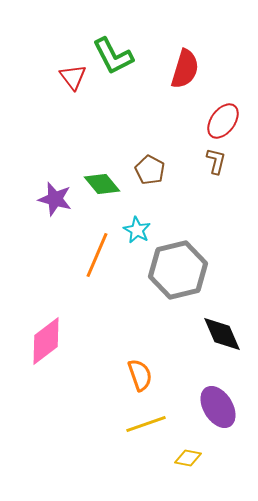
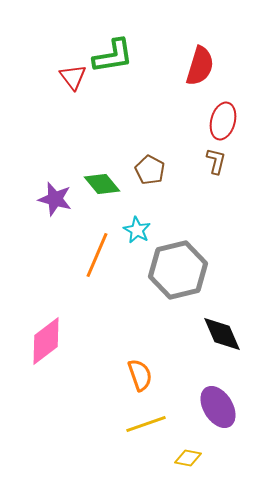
green L-shape: rotated 72 degrees counterclockwise
red semicircle: moved 15 px right, 3 px up
red ellipse: rotated 21 degrees counterclockwise
